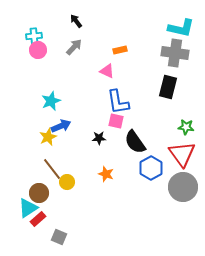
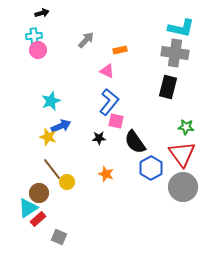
black arrow: moved 34 px left, 8 px up; rotated 112 degrees clockwise
gray arrow: moved 12 px right, 7 px up
blue L-shape: moved 9 px left; rotated 132 degrees counterclockwise
yellow star: rotated 30 degrees counterclockwise
